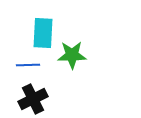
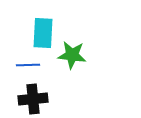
green star: rotated 8 degrees clockwise
black cross: rotated 20 degrees clockwise
